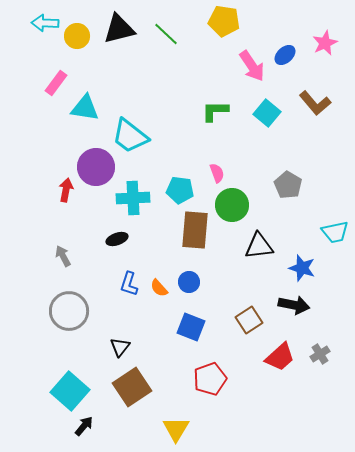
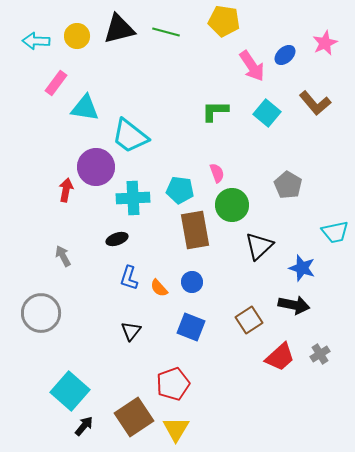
cyan arrow at (45, 23): moved 9 px left, 18 px down
green line at (166, 34): moved 2 px up; rotated 28 degrees counterclockwise
brown rectangle at (195, 230): rotated 15 degrees counterclockwise
black triangle at (259, 246): rotated 36 degrees counterclockwise
blue circle at (189, 282): moved 3 px right
blue L-shape at (129, 284): moved 6 px up
gray circle at (69, 311): moved 28 px left, 2 px down
black triangle at (120, 347): moved 11 px right, 16 px up
red pentagon at (210, 379): moved 37 px left, 5 px down
brown square at (132, 387): moved 2 px right, 30 px down
